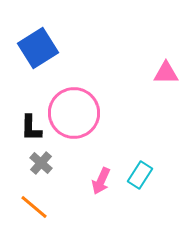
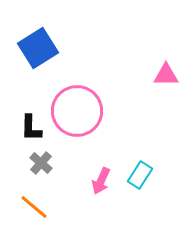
pink triangle: moved 2 px down
pink circle: moved 3 px right, 2 px up
